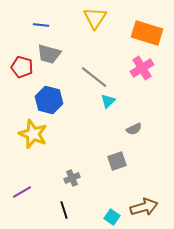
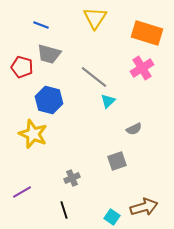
blue line: rotated 14 degrees clockwise
